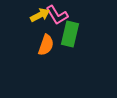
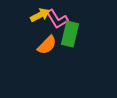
pink L-shape: moved 4 px down
orange semicircle: moved 1 px right; rotated 25 degrees clockwise
